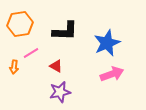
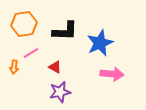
orange hexagon: moved 4 px right
blue star: moved 7 px left
red triangle: moved 1 px left, 1 px down
pink arrow: rotated 25 degrees clockwise
